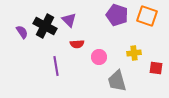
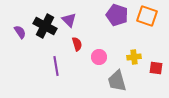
purple semicircle: moved 2 px left
red semicircle: rotated 104 degrees counterclockwise
yellow cross: moved 4 px down
